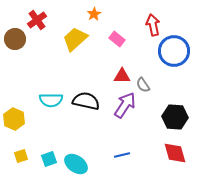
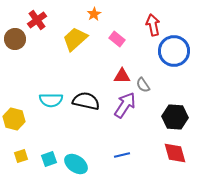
yellow hexagon: rotated 10 degrees counterclockwise
